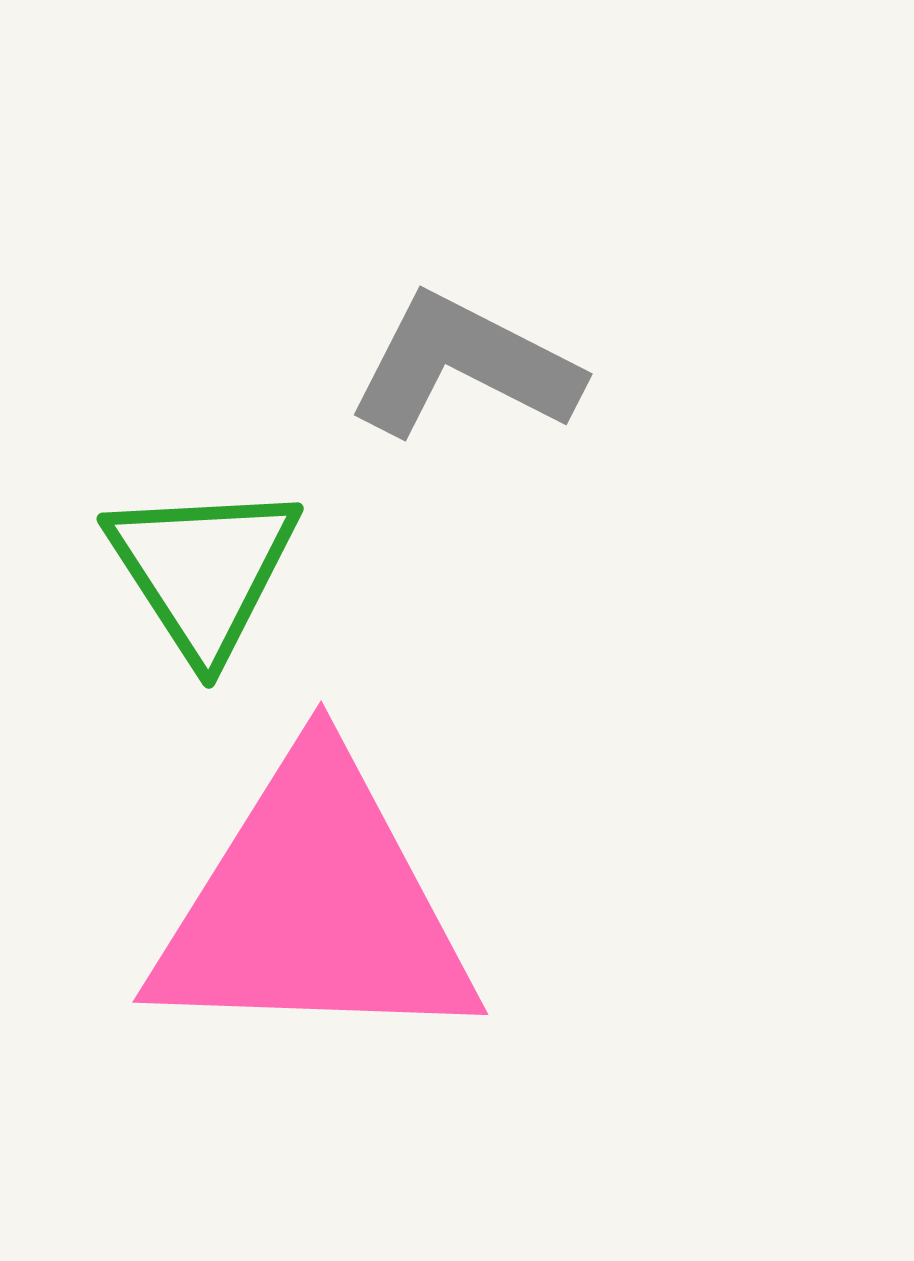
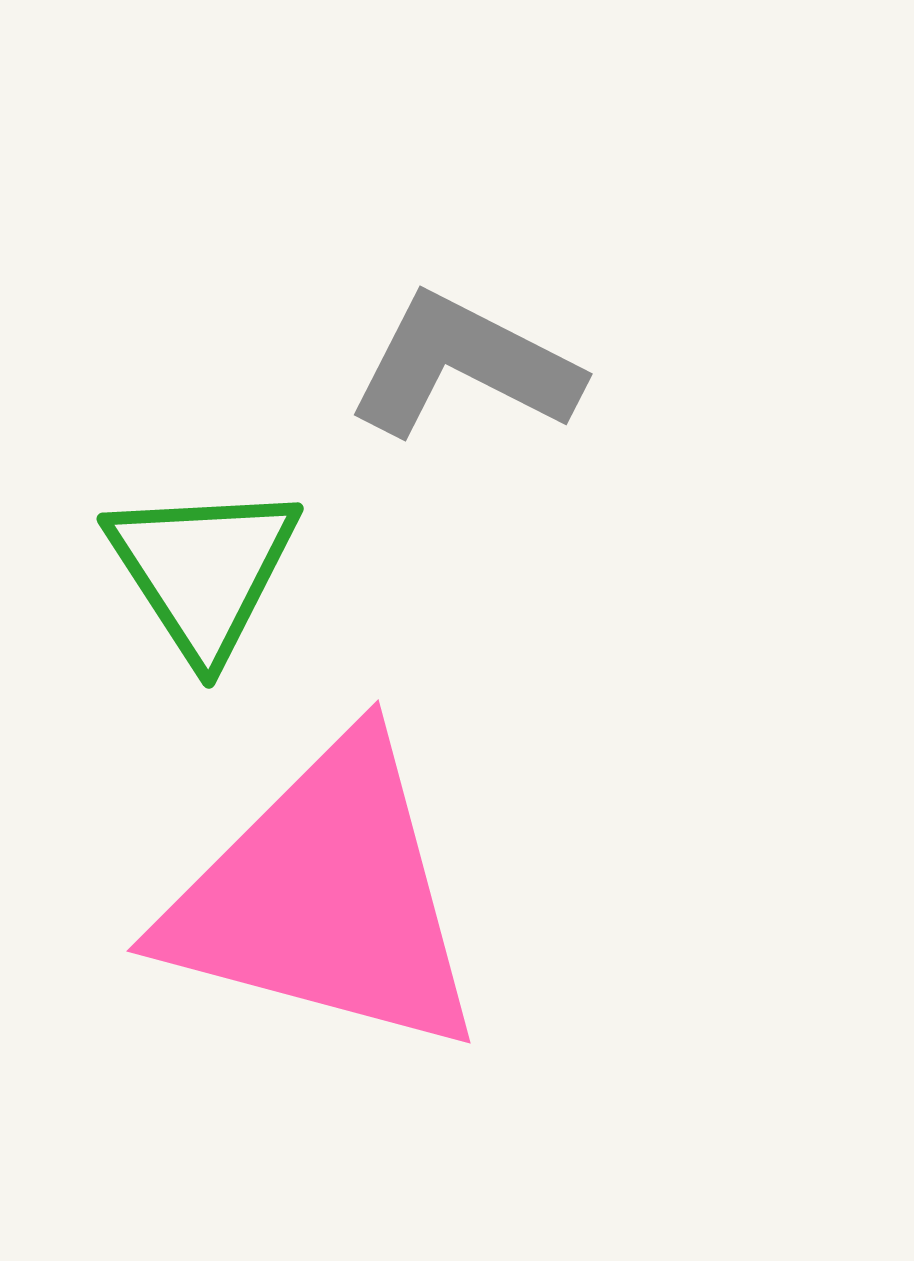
pink triangle: moved 11 px right, 8 px up; rotated 13 degrees clockwise
